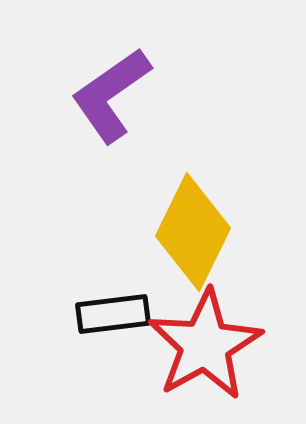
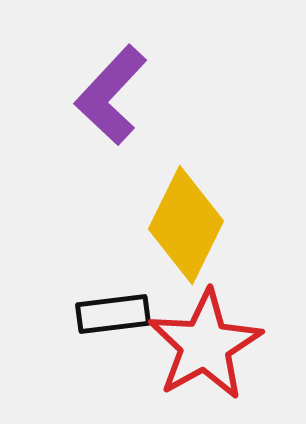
purple L-shape: rotated 12 degrees counterclockwise
yellow diamond: moved 7 px left, 7 px up
